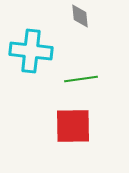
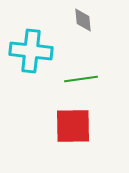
gray diamond: moved 3 px right, 4 px down
